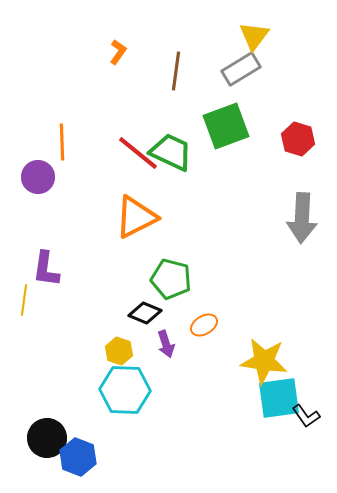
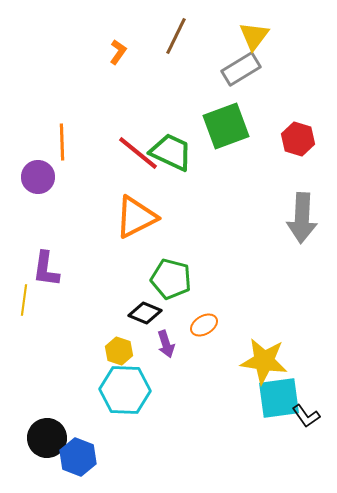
brown line: moved 35 px up; rotated 18 degrees clockwise
